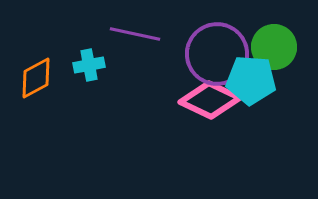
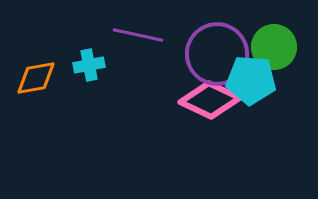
purple line: moved 3 px right, 1 px down
orange diamond: rotated 18 degrees clockwise
